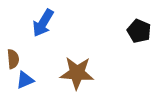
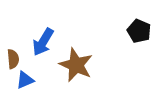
blue arrow: moved 19 px down
brown star: moved 1 px left, 8 px up; rotated 20 degrees clockwise
